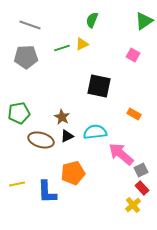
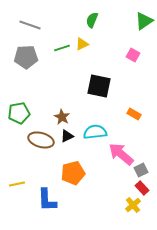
blue L-shape: moved 8 px down
